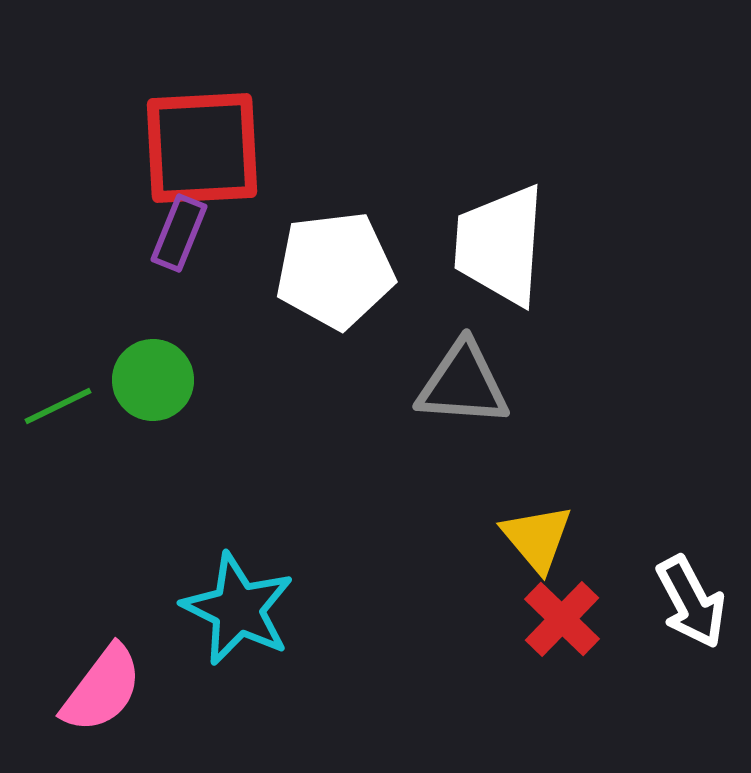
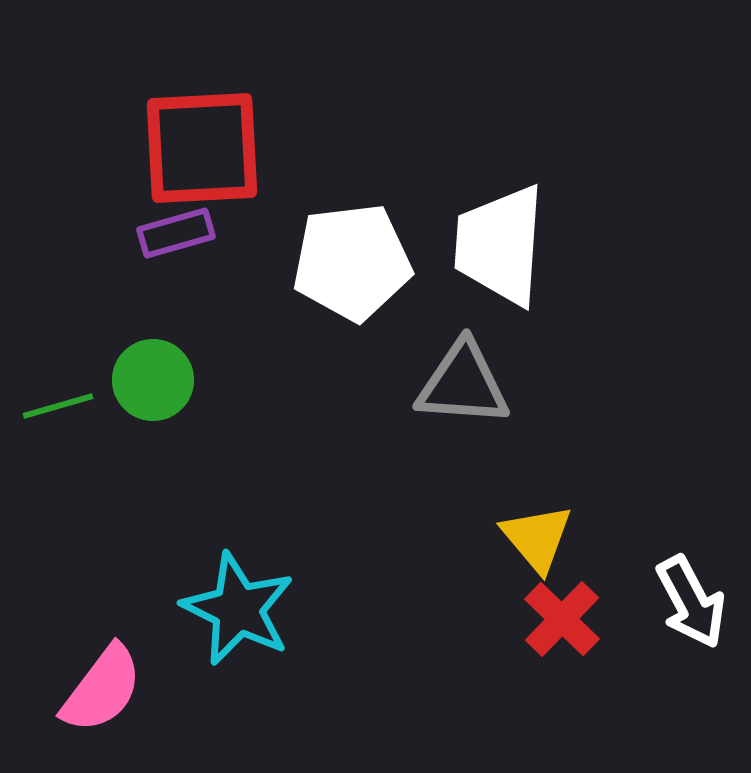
purple rectangle: moved 3 px left; rotated 52 degrees clockwise
white pentagon: moved 17 px right, 8 px up
green line: rotated 10 degrees clockwise
